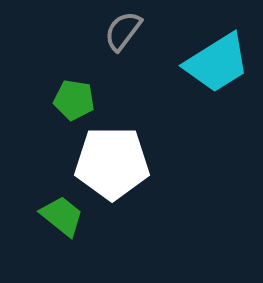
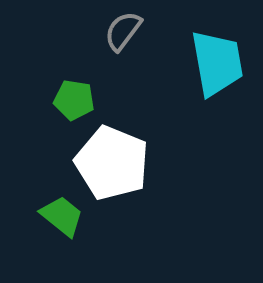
cyan trapezoid: rotated 68 degrees counterclockwise
white pentagon: rotated 22 degrees clockwise
